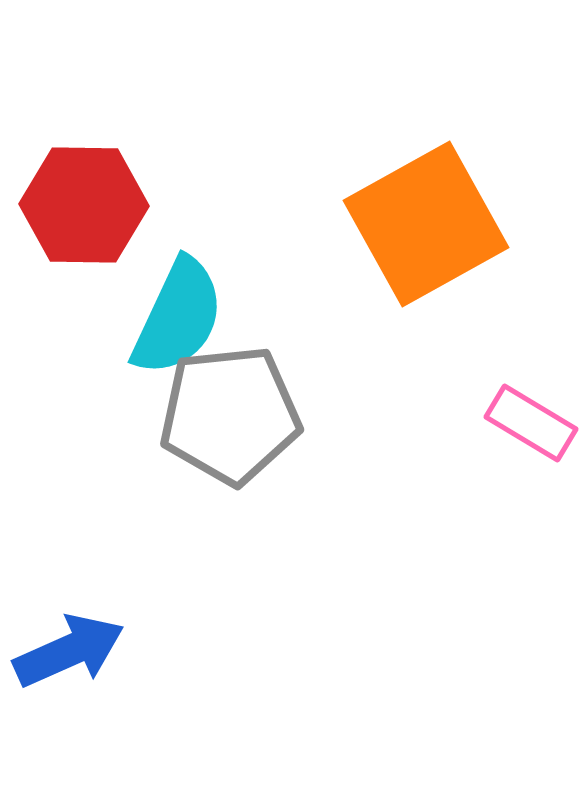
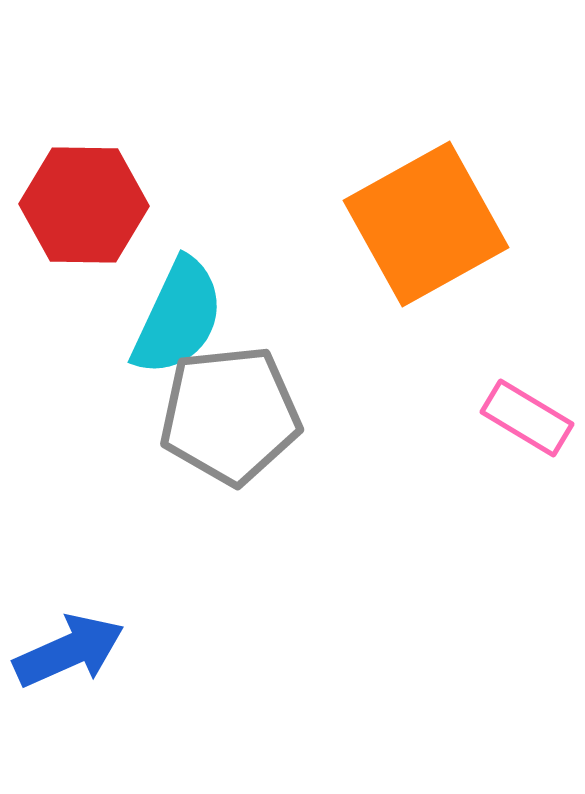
pink rectangle: moved 4 px left, 5 px up
